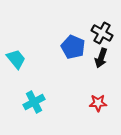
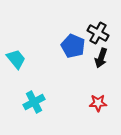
black cross: moved 4 px left
blue pentagon: moved 1 px up
